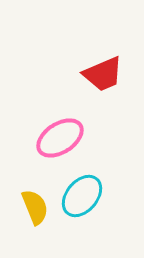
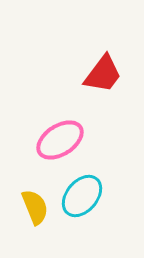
red trapezoid: rotated 30 degrees counterclockwise
pink ellipse: moved 2 px down
